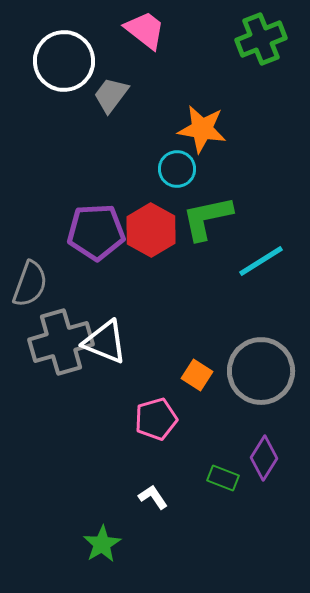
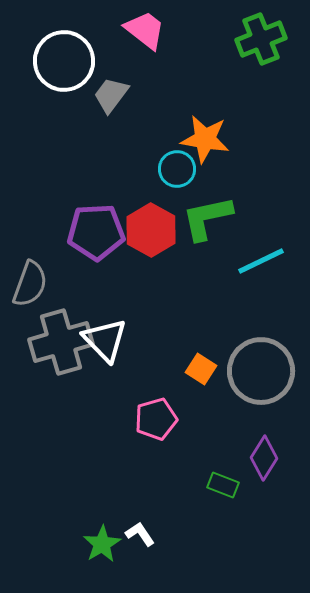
orange star: moved 3 px right, 10 px down
cyan line: rotated 6 degrees clockwise
white triangle: moved 2 px up; rotated 24 degrees clockwise
orange square: moved 4 px right, 6 px up
green rectangle: moved 7 px down
white L-shape: moved 13 px left, 37 px down
